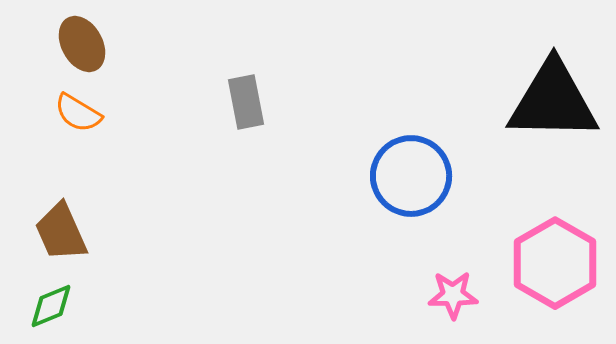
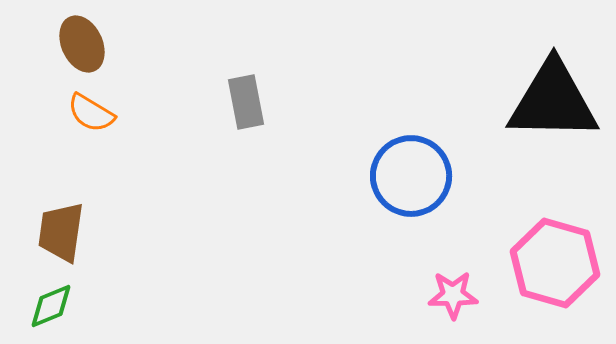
brown ellipse: rotated 4 degrees clockwise
orange semicircle: moved 13 px right
brown trapezoid: rotated 32 degrees clockwise
pink hexagon: rotated 14 degrees counterclockwise
